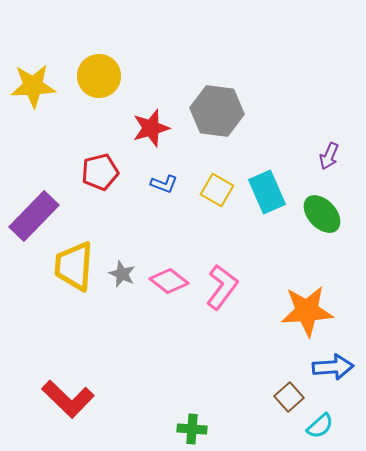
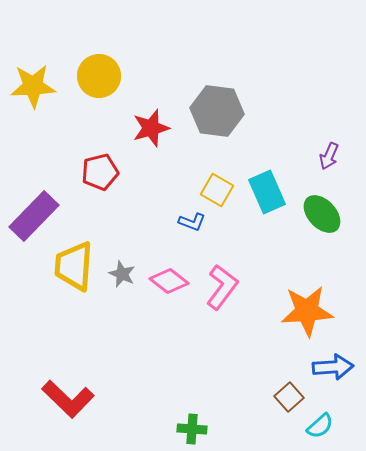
blue L-shape: moved 28 px right, 38 px down
